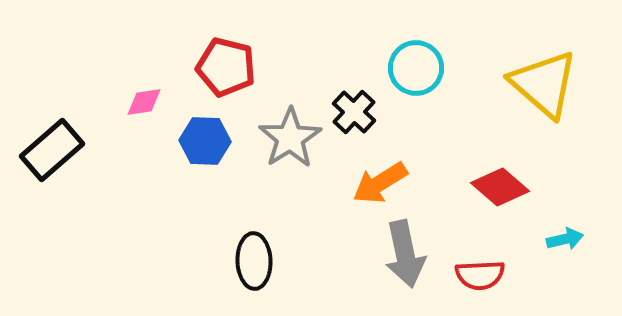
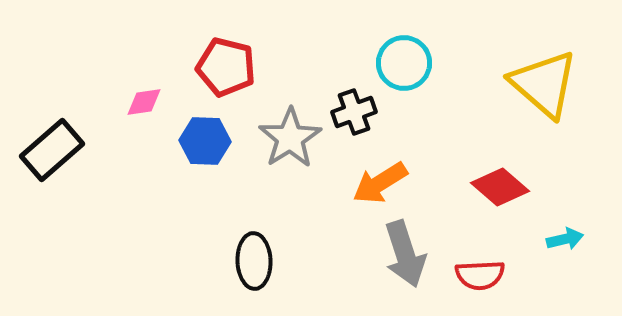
cyan circle: moved 12 px left, 5 px up
black cross: rotated 27 degrees clockwise
gray arrow: rotated 6 degrees counterclockwise
